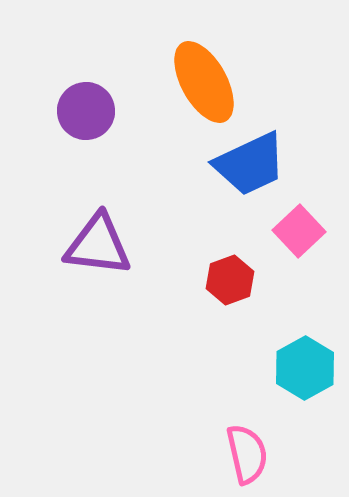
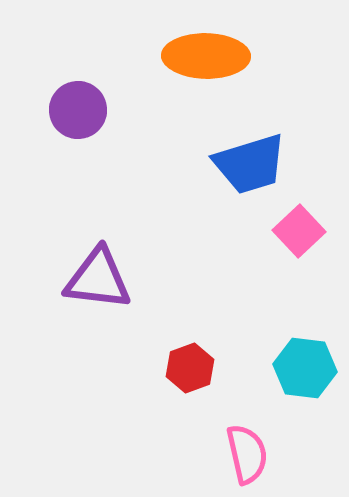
orange ellipse: moved 2 px right, 26 px up; rotated 60 degrees counterclockwise
purple circle: moved 8 px left, 1 px up
blue trapezoid: rotated 8 degrees clockwise
purple triangle: moved 34 px down
red hexagon: moved 40 px left, 88 px down
cyan hexagon: rotated 24 degrees counterclockwise
